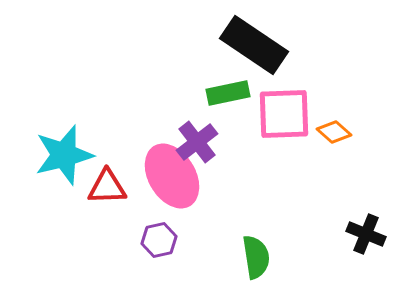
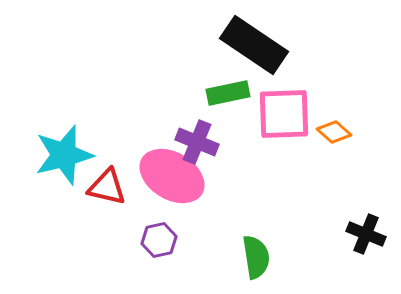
purple cross: rotated 30 degrees counterclockwise
pink ellipse: rotated 28 degrees counterclockwise
red triangle: rotated 15 degrees clockwise
